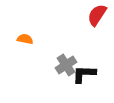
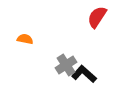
red semicircle: moved 2 px down
black L-shape: rotated 40 degrees clockwise
